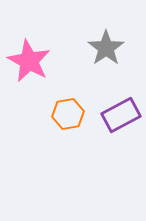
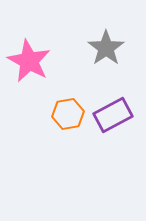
purple rectangle: moved 8 px left
